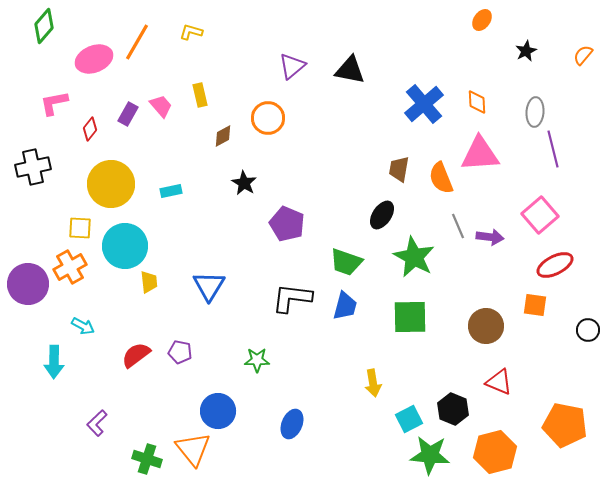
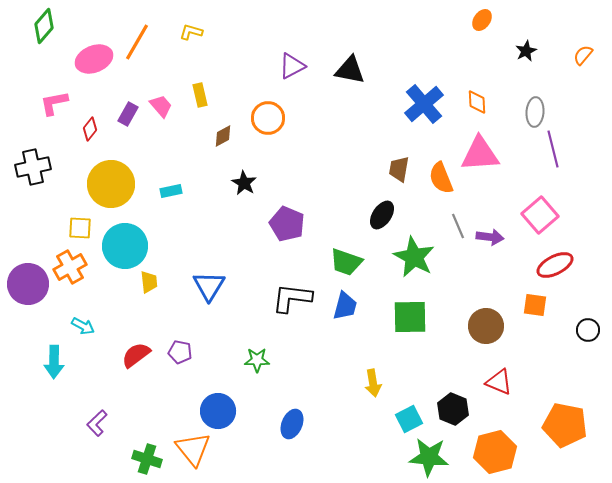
purple triangle at (292, 66): rotated 12 degrees clockwise
green star at (430, 455): moved 1 px left, 2 px down
